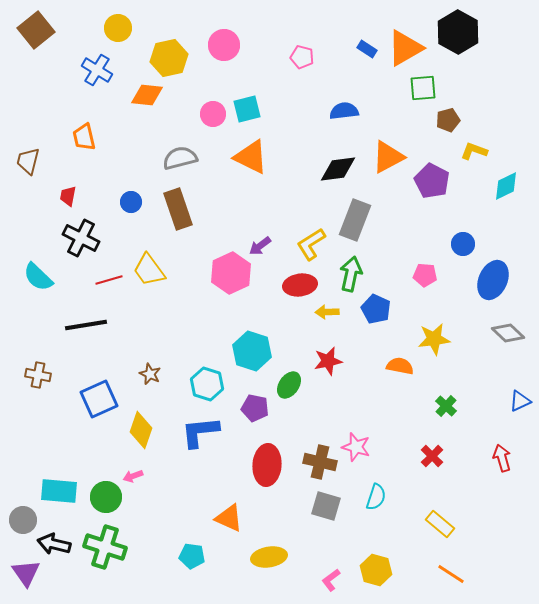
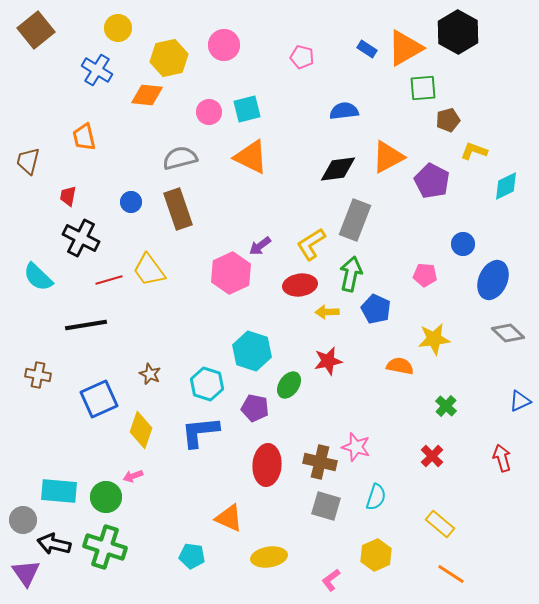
pink circle at (213, 114): moved 4 px left, 2 px up
yellow hexagon at (376, 570): moved 15 px up; rotated 20 degrees clockwise
